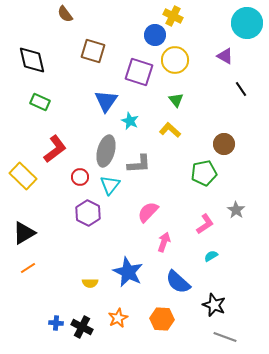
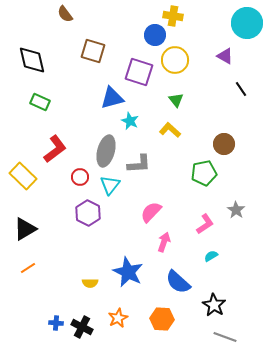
yellow cross: rotated 18 degrees counterclockwise
blue triangle: moved 6 px right, 3 px up; rotated 40 degrees clockwise
pink semicircle: moved 3 px right
black triangle: moved 1 px right, 4 px up
black star: rotated 10 degrees clockwise
